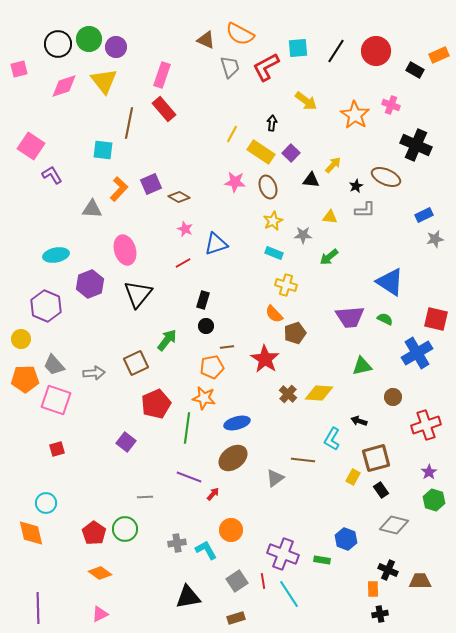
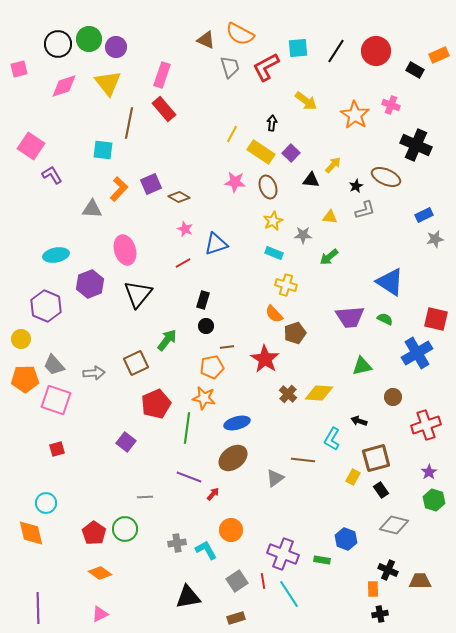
yellow triangle at (104, 81): moved 4 px right, 2 px down
gray L-shape at (365, 210): rotated 15 degrees counterclockwise
